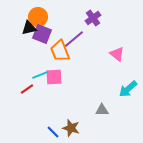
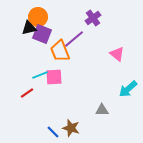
red line: moved 4 px down
